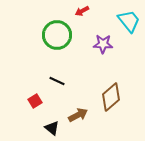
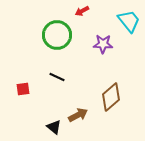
black line: moved 4 px up
red square: moved 12 px left, 12 px up; rotated 24 degrees clockwise
black triangle: moved 2 px right, 1 px up
